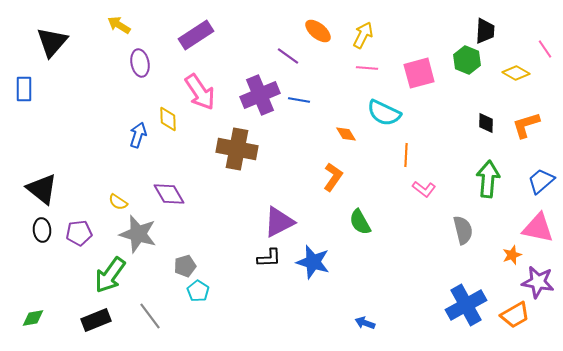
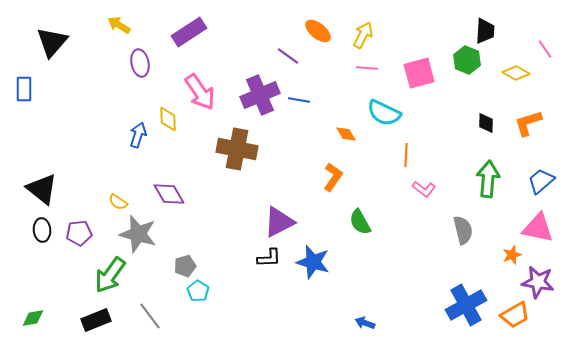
purple rectangle at (196, 35): moved 7 px left, 3 px up
orange L-shape at (526, 125): moved 2 px right, 2 px up
